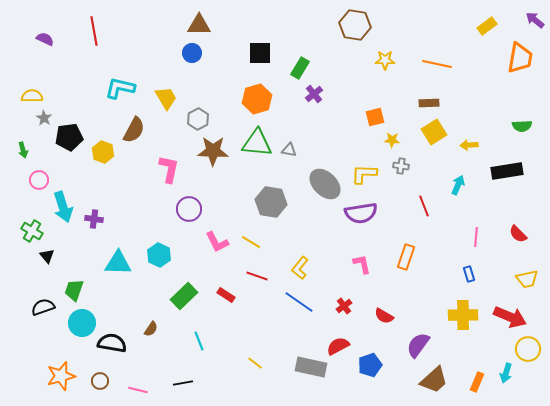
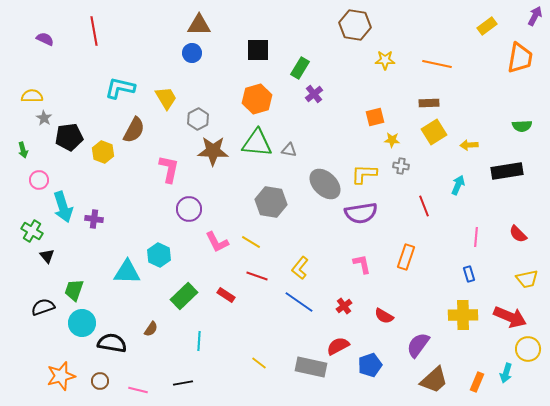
purple arrow at (535, 20): moved 4 px up; rotated 78 degrees clockwise
black square at (260, 53): moved 2 px left, 3 px up
cyan triangle at (118, 263): moved 9 px right, 9 px down
cyan line at (199, 341): rotated 24 degrees clockwise
yellow line at (255, 363): moved 4 px right
